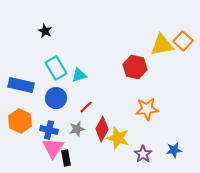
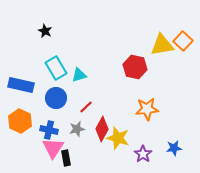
blue star: moved 2 px up
